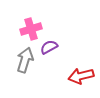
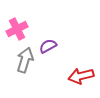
pink cross: moved 14 px left; rotated 10 degrees counterclockwise
purple semicircle: moved 1 px left, 1 px up
